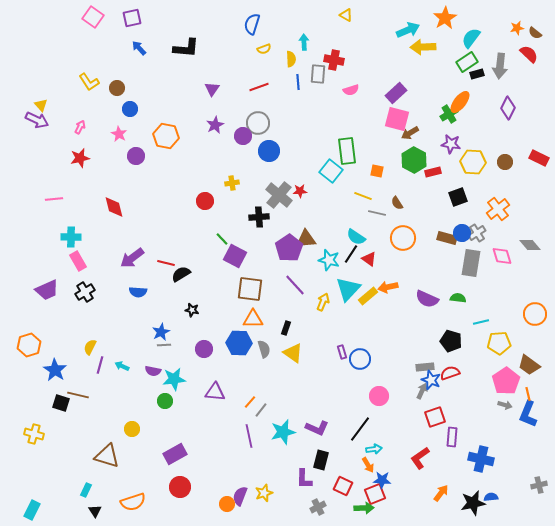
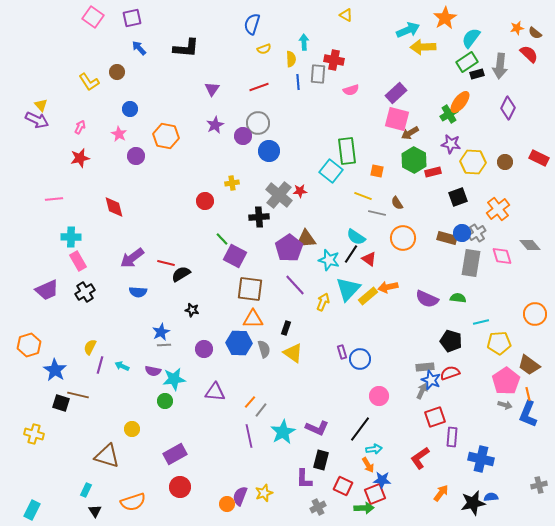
brown circle at (117, 88): moved 16 px up
cyan star at (283, 432): rotated 15 degrees counterclockwise
